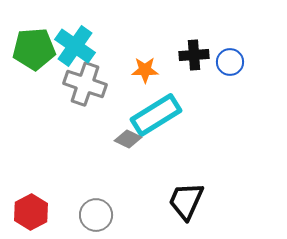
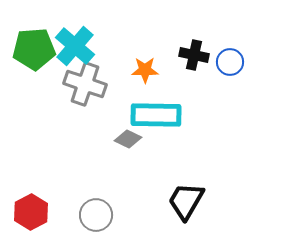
cyan cross: rotated 6 degrees clockwise
black cross: rotated 16 degrees clockwise
cyan rectangle: rotated 33 degrees clockwise
black trapezoid: rotated 6 degrees clockwise
